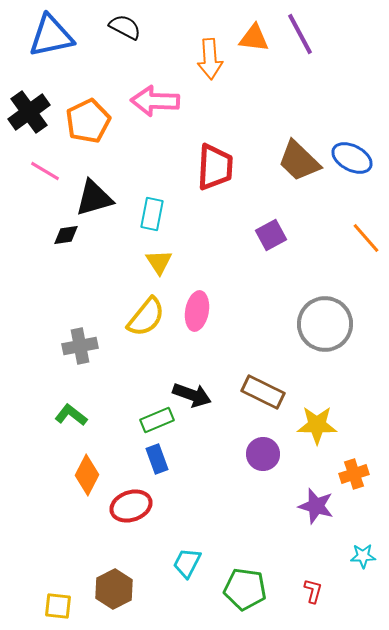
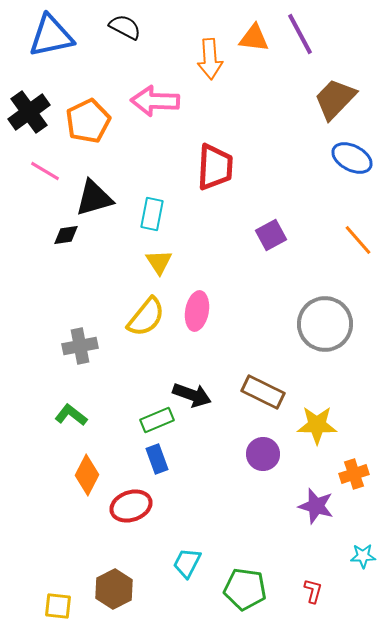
brown trapezoid: moved 36 px right, 62 px up; rotated 90 degrees clockwise
orange line: moved 8 px left, 2 px down
